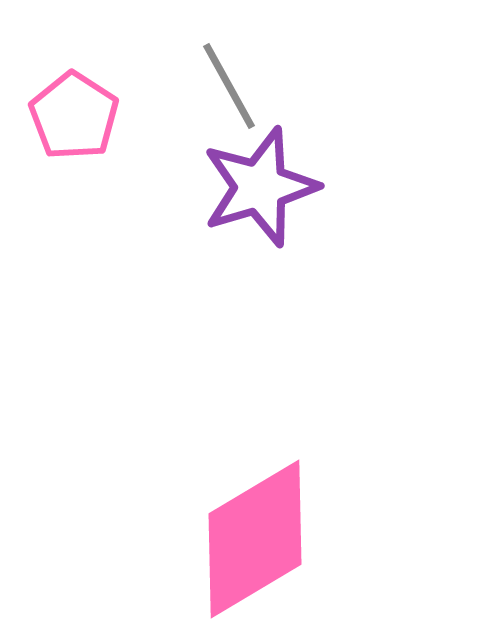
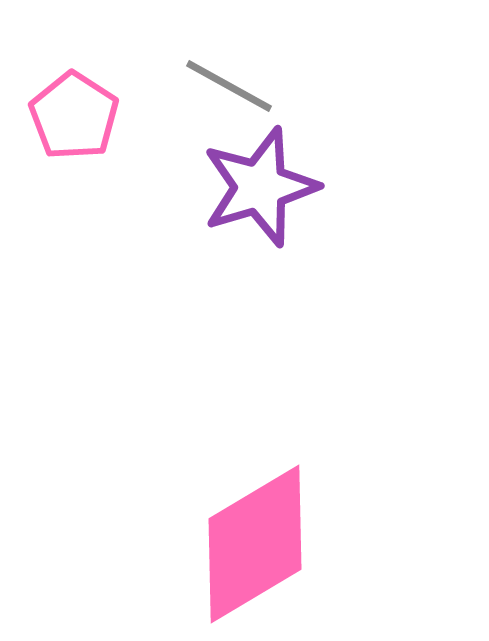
gray line: rotated 32 degrees counterclockwise
pink diamond: moved 5 px down
